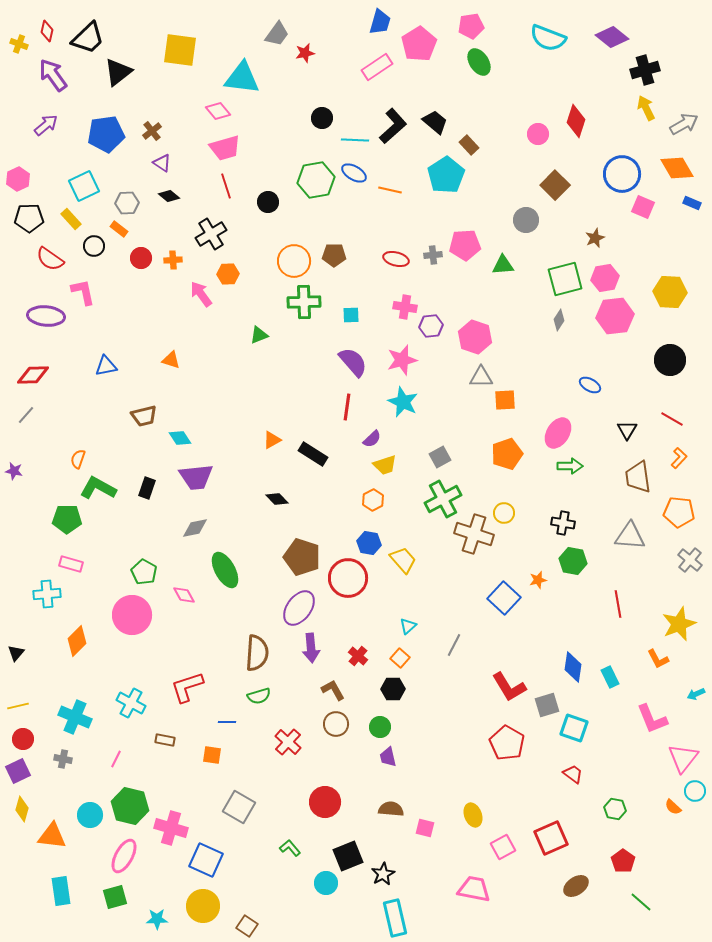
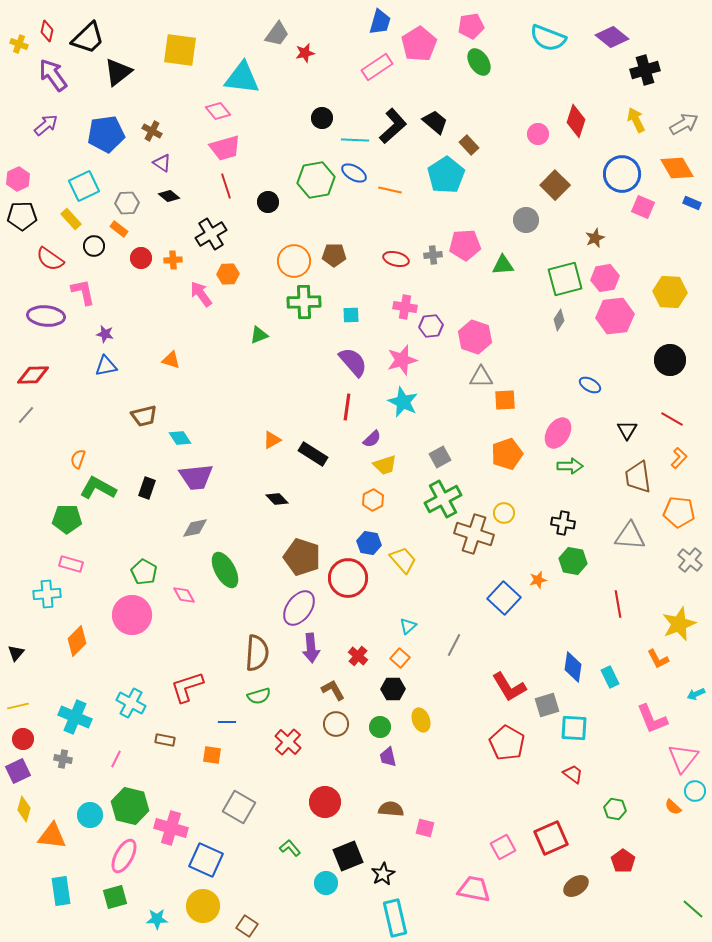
yellow arrow at (646, 108): moved 10 px left, 12 px down
brown cross at (152, 131): rotated 24 degrees counterclockwise
black pentagon at (29, 218): moved 7 px left, 2 px up
purple star at (14, 471): moved 91 px right, 137 px up
cyan square at (574, 728): rotated 16 degrees counterclockwise
yellow diamond at (22, 809): moved 2 px right
yellow ellipse at (473, 815): moved 52 px left, 95 px up
green line at (641, 902): moved 52 px right, 7 px down
